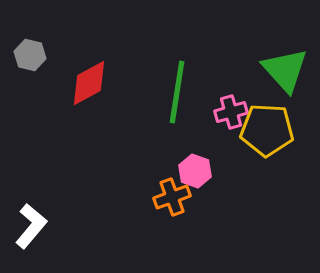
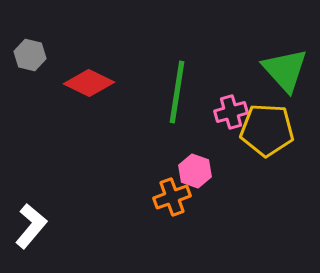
red diamond: rotated 54 degrees clockwise
